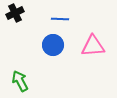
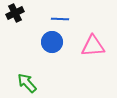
blue circle: moved 1 px left, 3 px up
green arrow: moved 7 px right, 2 px down; rotated 15 degrees counterclockwise
